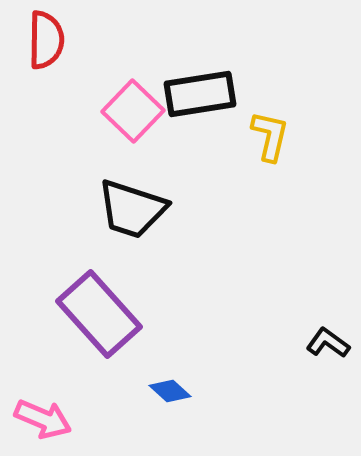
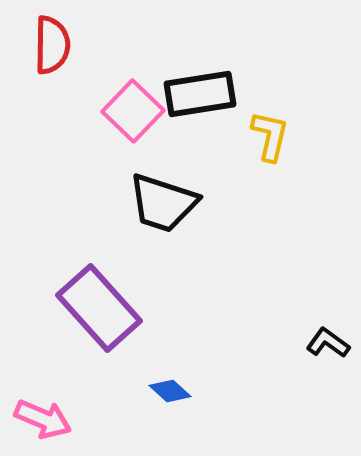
red semicircle: moved 6 px right, 5 px down
black trapezoid: moved 31 px right, 6 px up
purple rectangle: moved 6 px up
